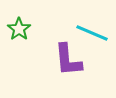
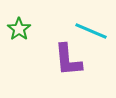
cyan line: moved 1 px left, 2 px up
